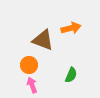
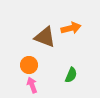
brown triangle: moved 2 px right, 3 px up
